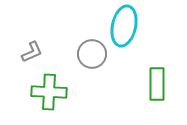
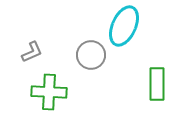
cyan ellipse: rotated 12 degrees clockwise
gray circle: moved 1 px left, 1 px down
